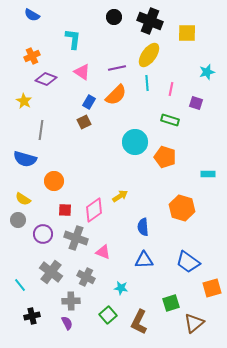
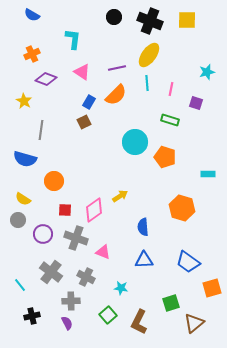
yellow square at (187, 33): moved 13 px up
orange cross at (32, 56): moved 2 px up
